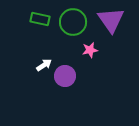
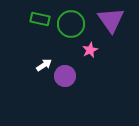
green circle: moved 2 px left, 2 px down
pink star: rotated 14 degrees counterclockwise
